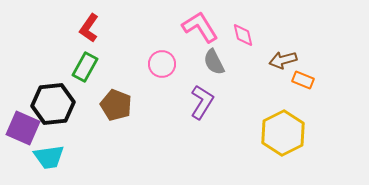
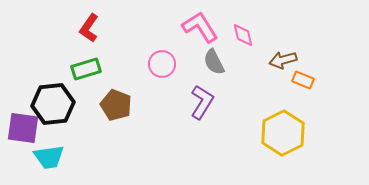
green rectangle: moved 1 px right, 2 px down; rotated 44 degrees clockwise
purple square: rotated 16 degrees counterclockwise
